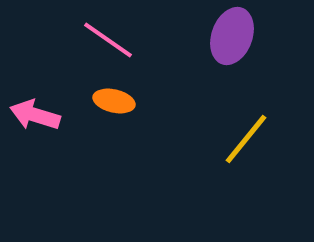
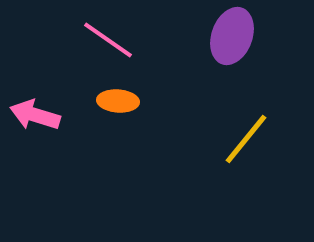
orange ellipse: moved 4 px right; rotated 9 degrees counterclockwise
